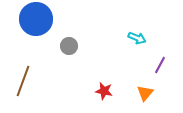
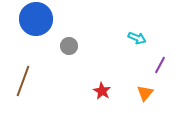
red star: moved 2 px left; rotated 18 degrees clockwise
